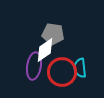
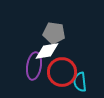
gray pentagon: moved 1 px right, 1 px up
white diamond: moved 2 px right, 1 px down; rotated 25 degrees clockwise
cyan semicircle: moved 14 px down
